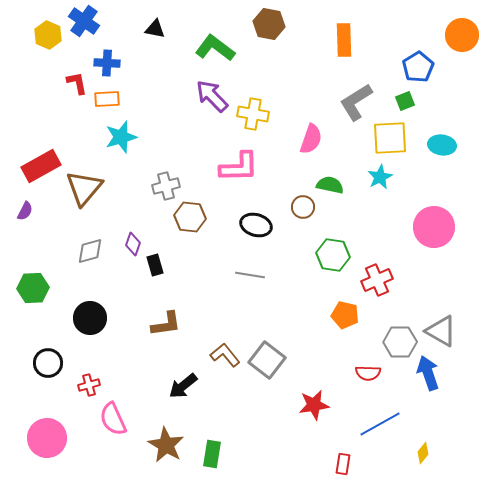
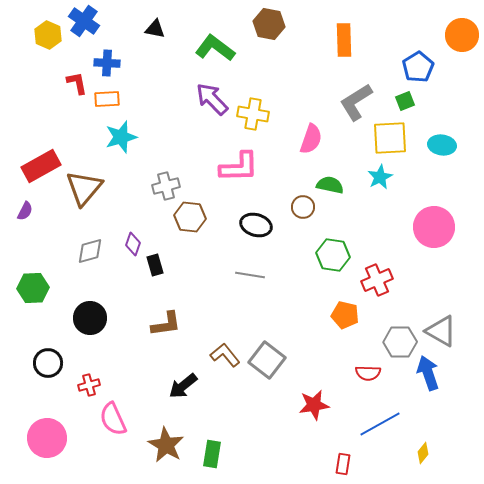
purple arrow at (212, 96): moved 3 px down
